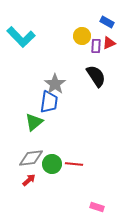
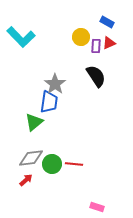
yellow circle: moved 1 px left, 1 px down
red arrow: moved 3 px left
